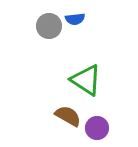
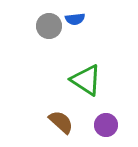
brown semicircle: moved 7 px left, 6 px down; rotated 12 degrees clockwise
purple circle: moved 9 px right, 3 px up
